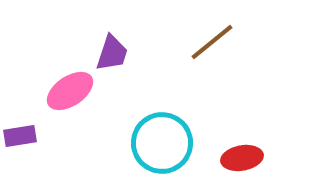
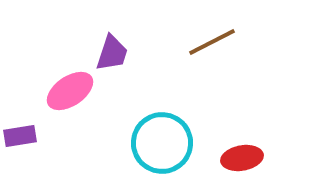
brown line: rotated 12 degrees clockwise
